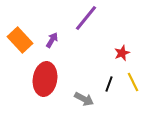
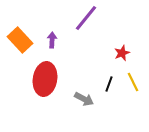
purple arrow: rotated 28 degrees counterclockwise
